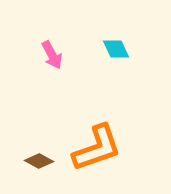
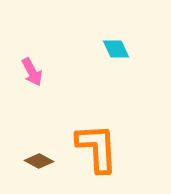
pink arrow: moved 20 px left, 17 px down
orange L-shape: rotated 74 degrees counterclockwise
